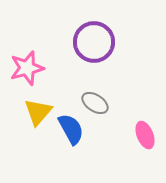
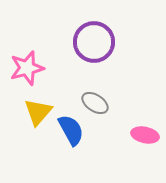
blue semicircle: moved 1 px down
pink ellipse: rotated 56 degrees counterclockwise
